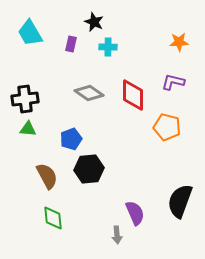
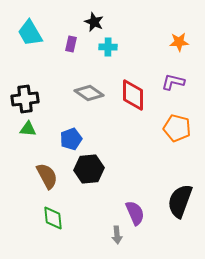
orange pentagon: moved 10 px right, 1 px down
